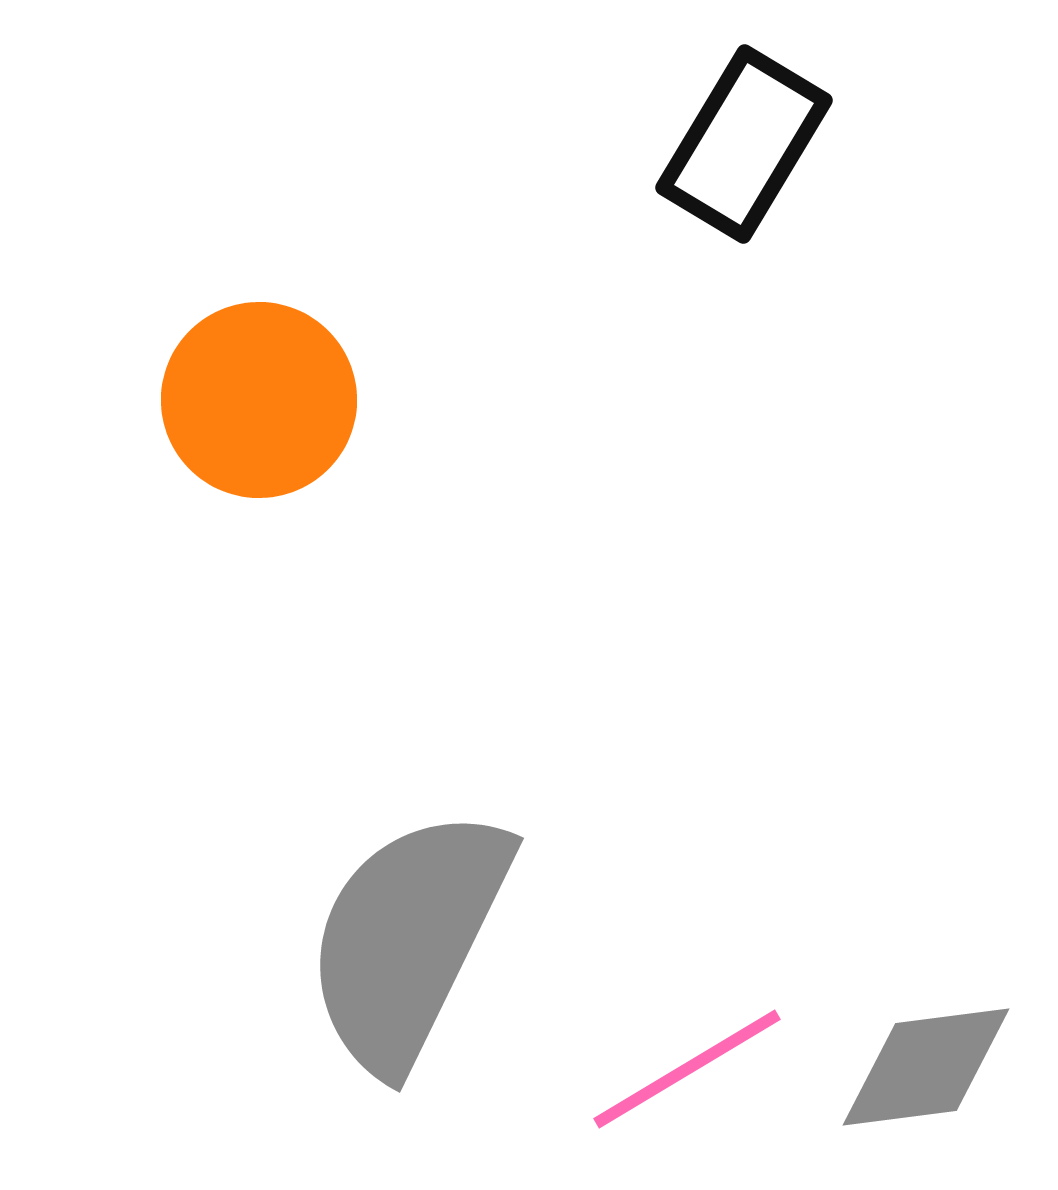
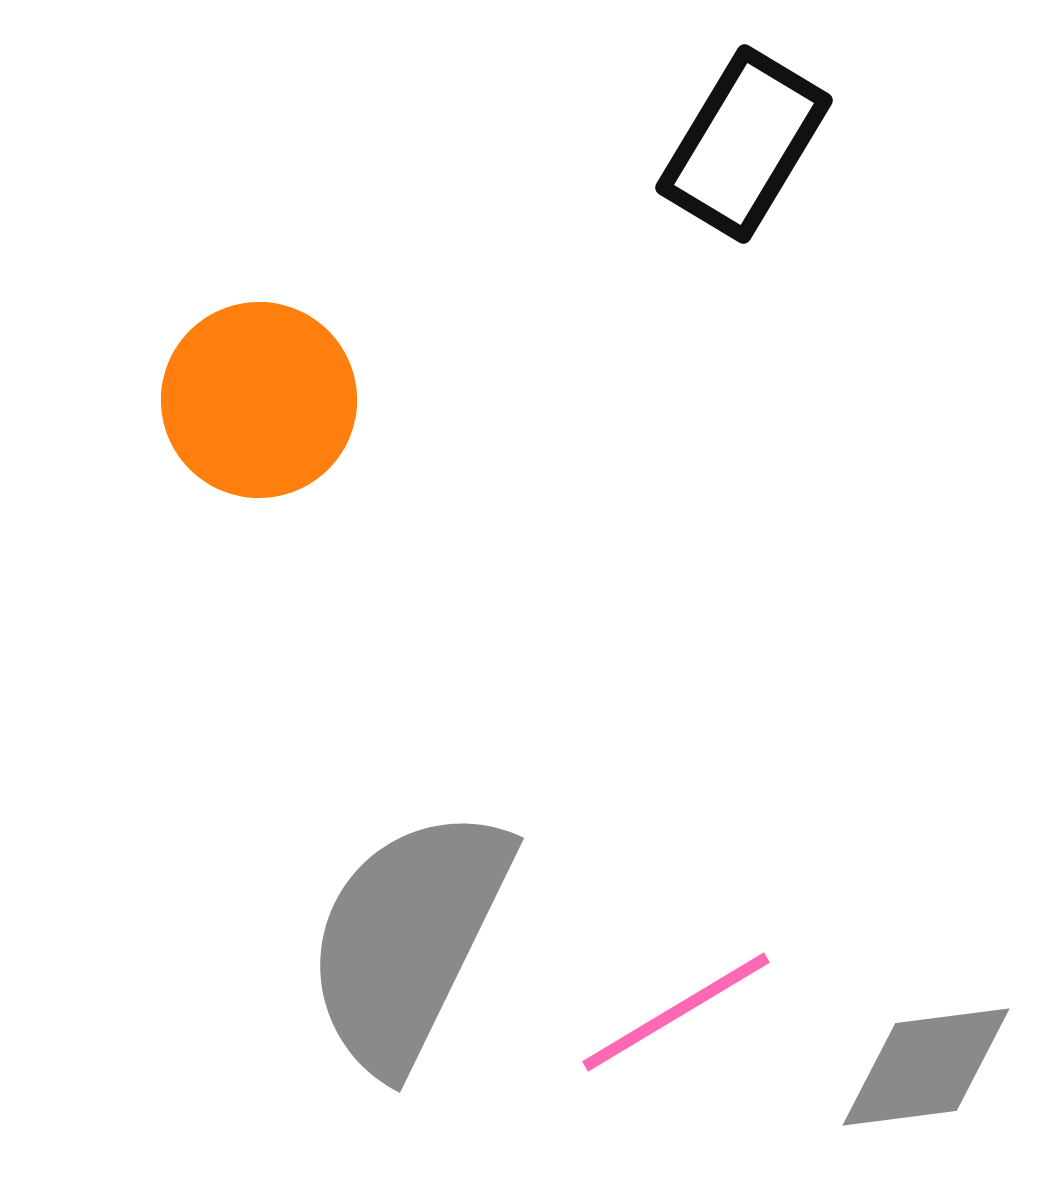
pink line: moved 11 px left, 57 px up
